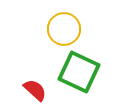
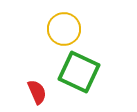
red semicircle: moved 2 px right, 2 px down; rotated 25 degrees clockwise
